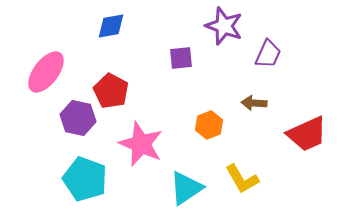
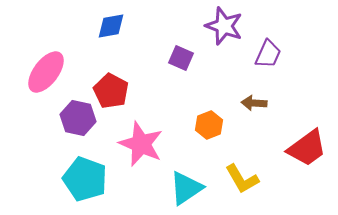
purple square: rotated 30 degrees clockwise
red trapezoid: moved 14 px down; rotated 12 degrees counterclockwise
